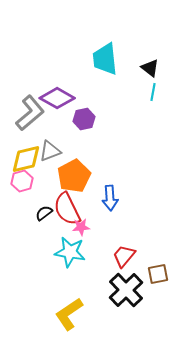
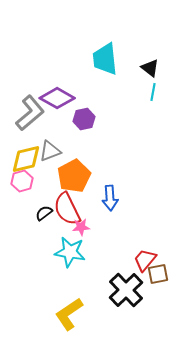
red trapezoid: moved 21 px right, 4 px down
